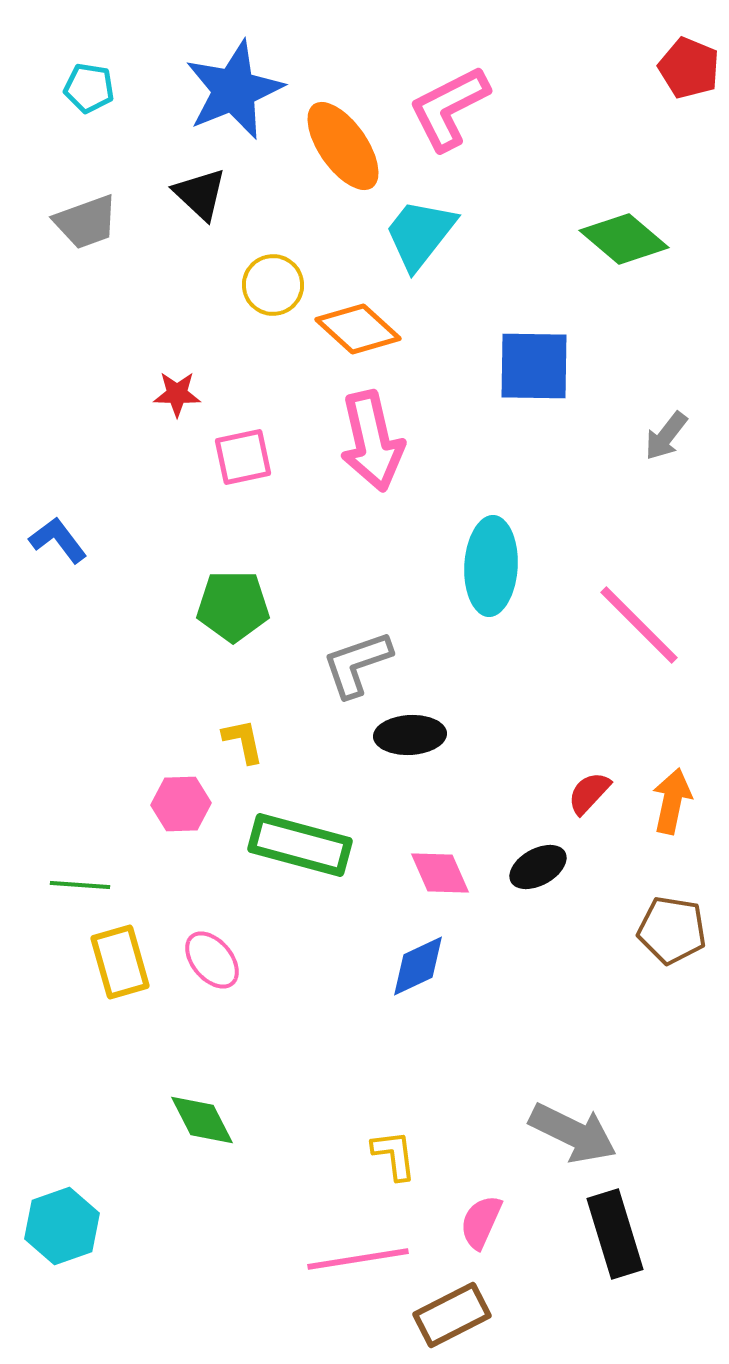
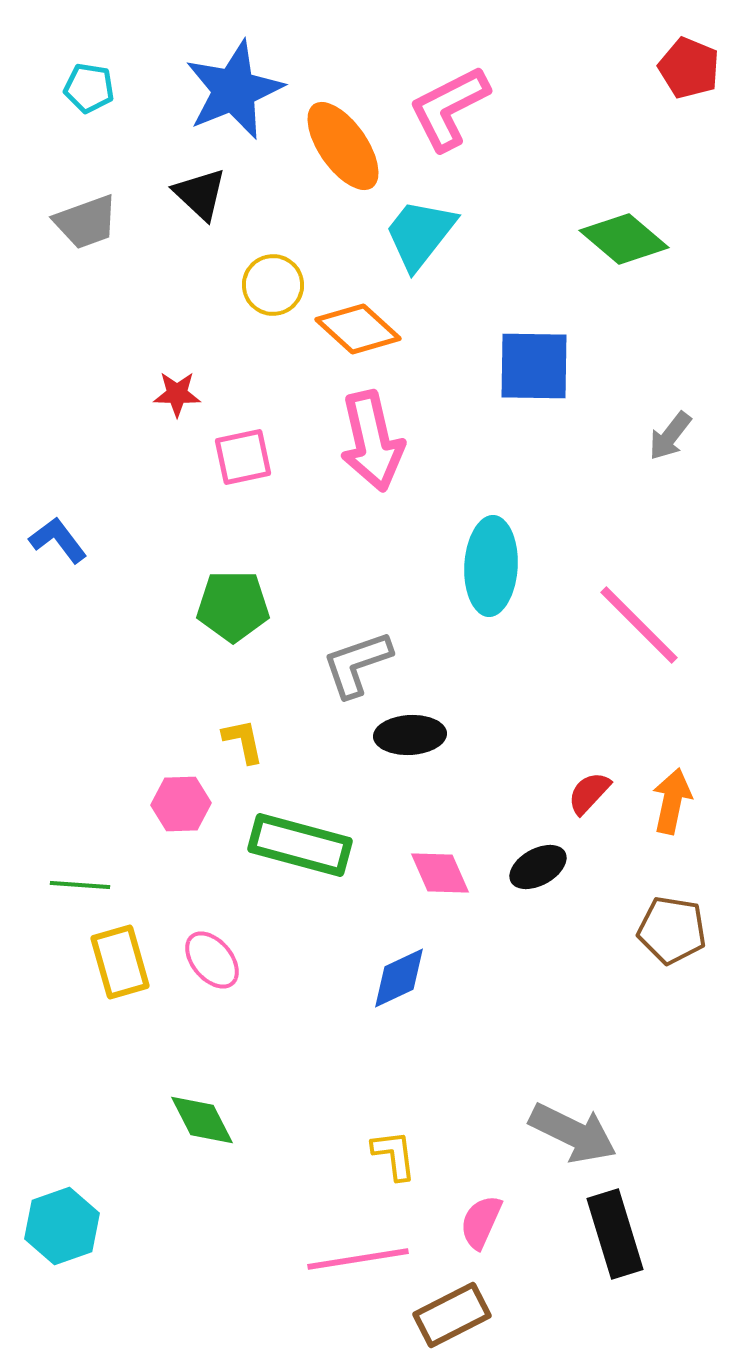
gray arrow at (666, 436): moved 4 px right
blue diamond at (418, 966): moved 19 px left, 12 px down
